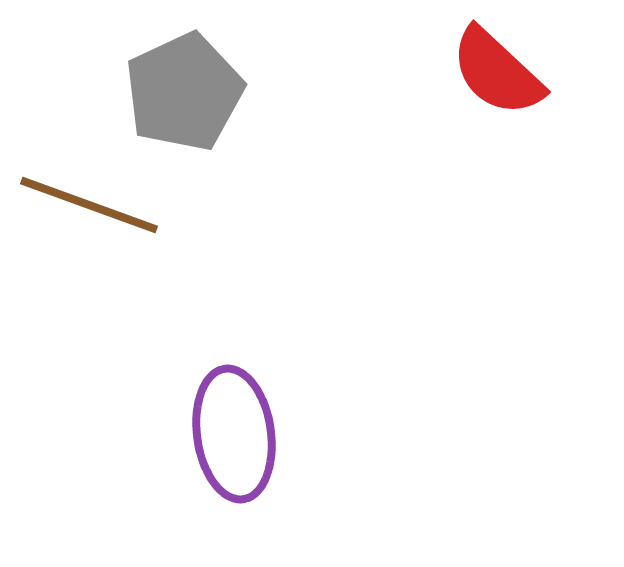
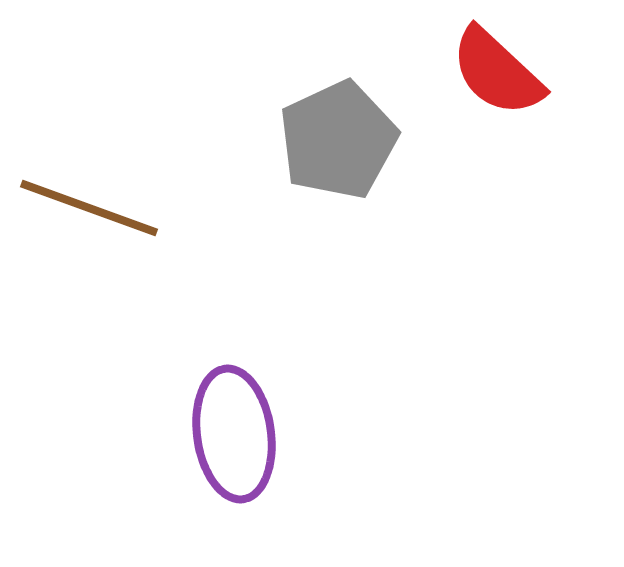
gray pentagon: moved 154 px right, 48 px down
brown line: moved 3 px down
